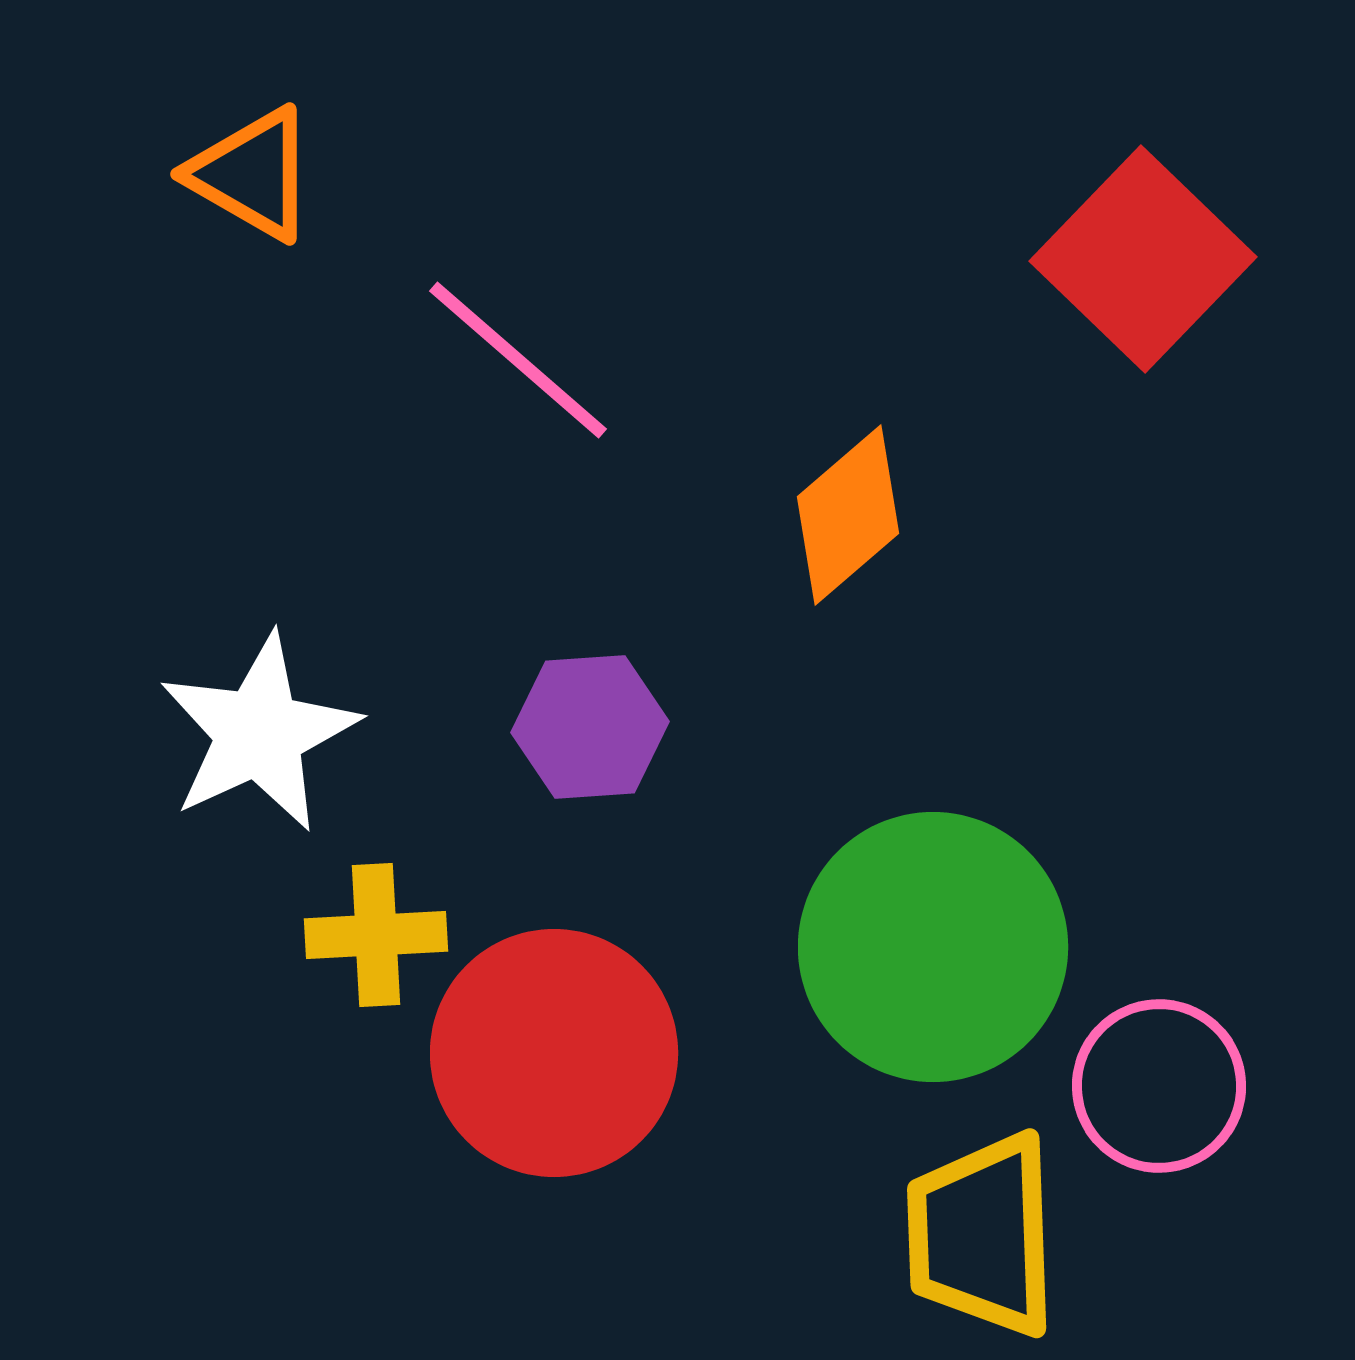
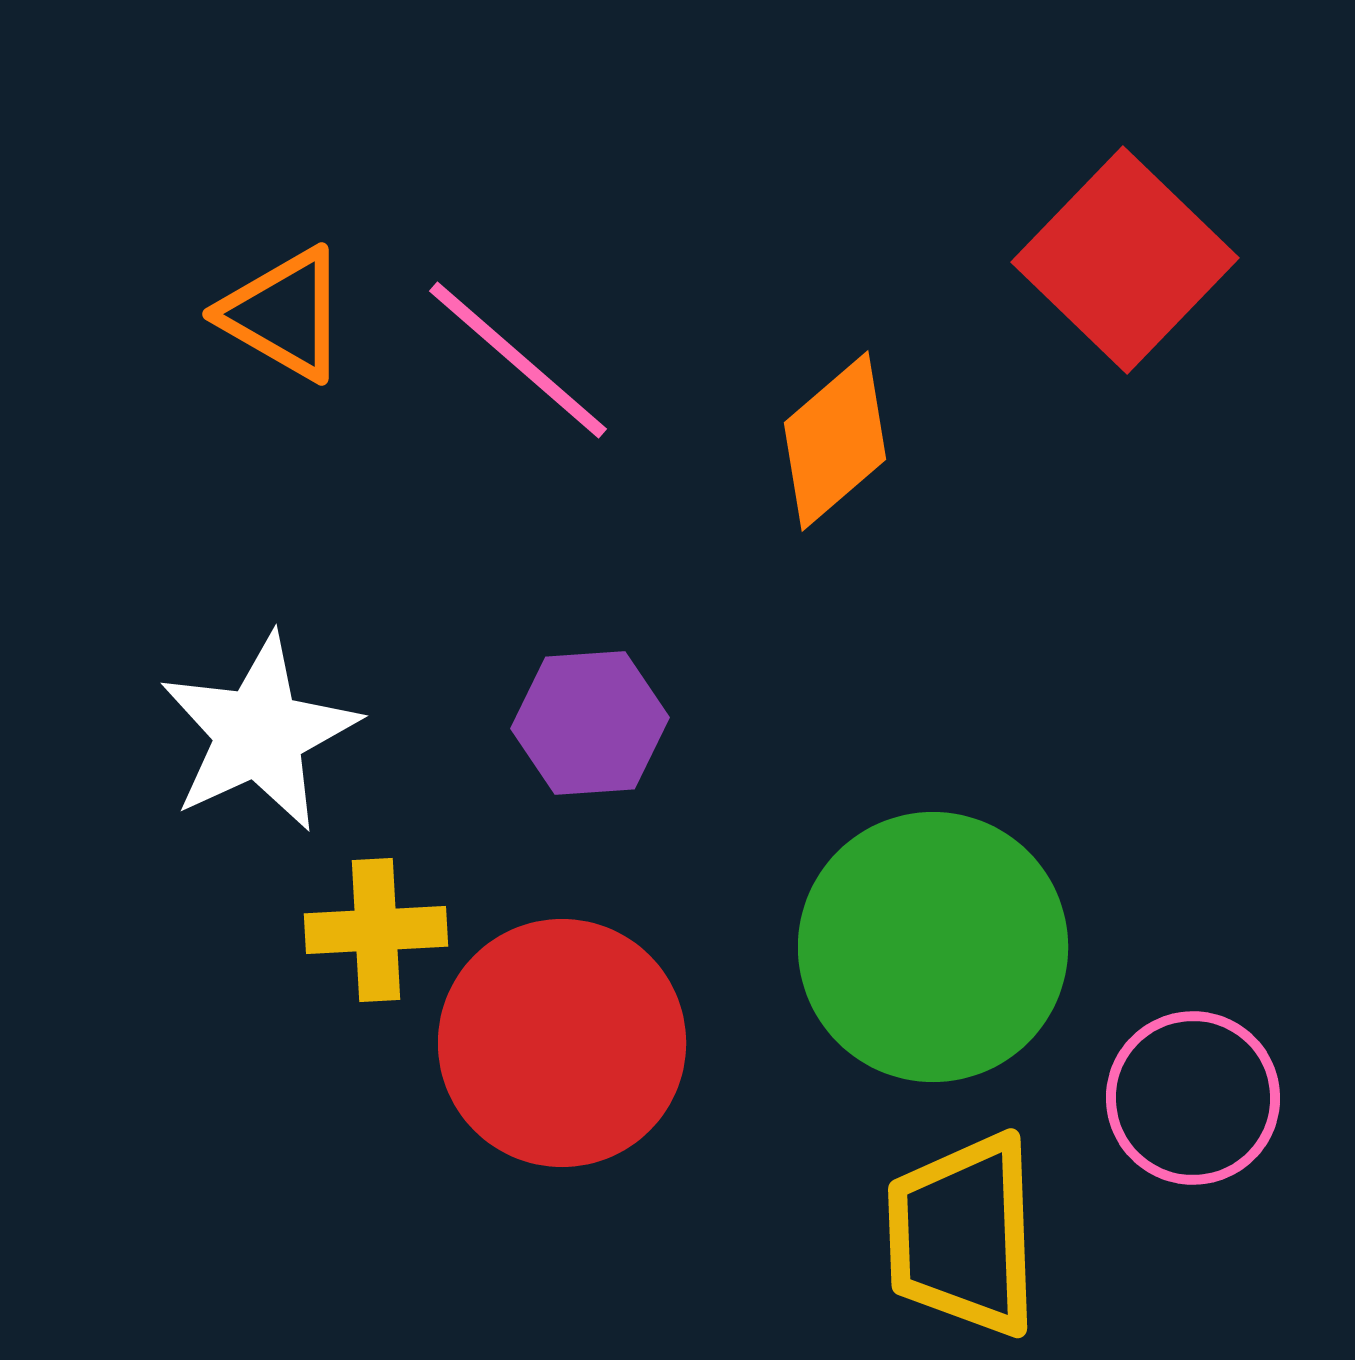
orange triangle: moved 32 px right, 140 px down
red square: moved 18 px left, 1 px down
orange diamond: moved 13 px left, 74 px up
purple hexagon: moved 4 px up
yellow cross: moved 5 px up
red circle: moved 8 px right, 10 px up
pink circle: moved 34 px right, 12 px down
yellow trapezoid: moved 19 px left
